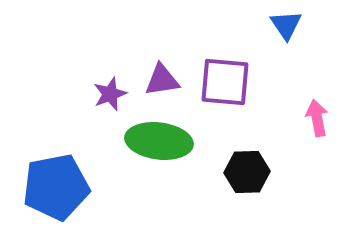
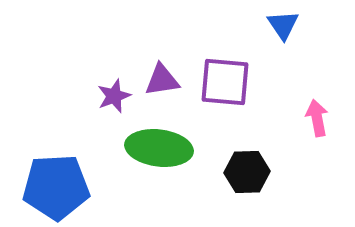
blue triangle: moved 3 px left
purple star: moved 4 px right, 2 px down
green ellipse: moved 7 px down
blue pentagon: rotated 8 degrees clockwise
